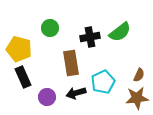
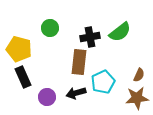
brown rectangle: moved 8 px right, 1 px up; rotated 15 degrees clockwise
